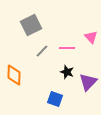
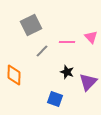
pink line: moved 6 px up
